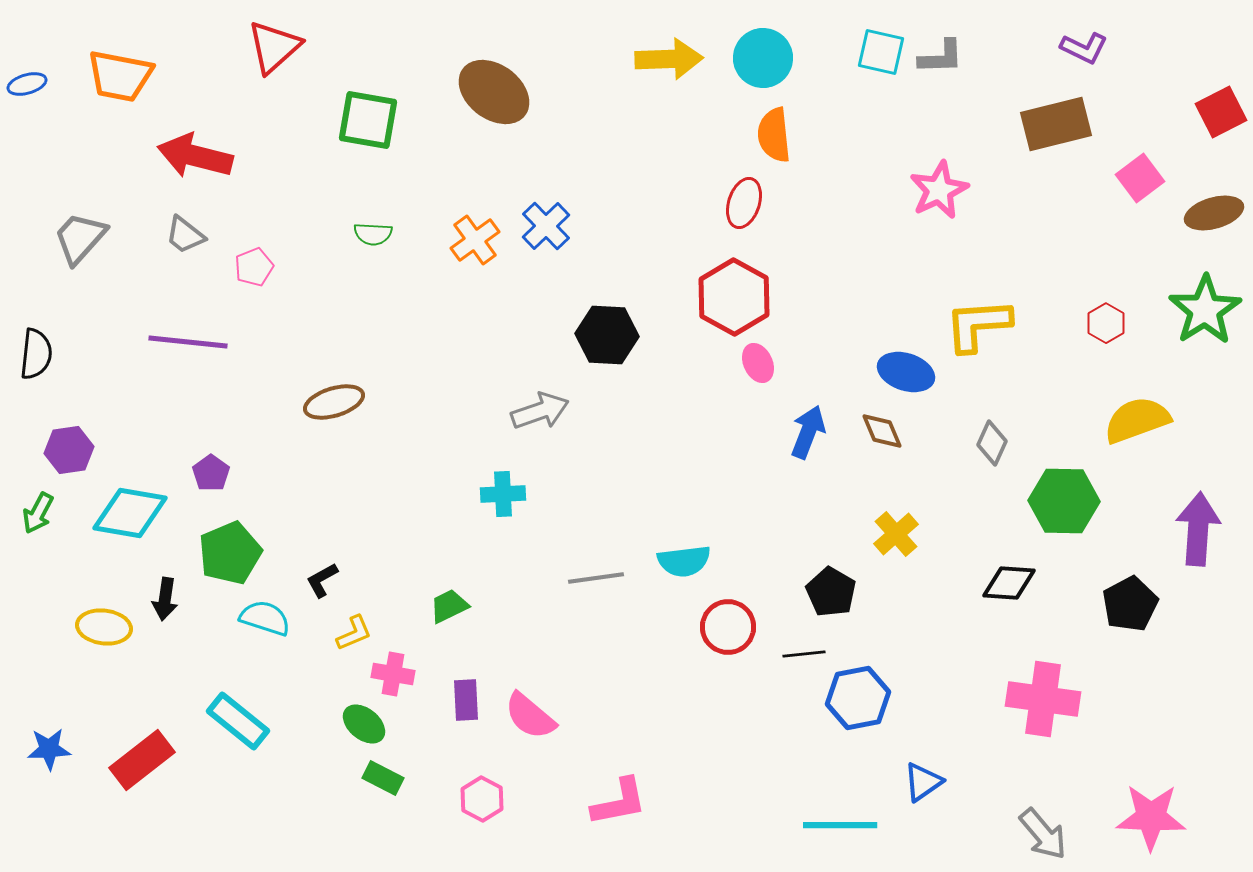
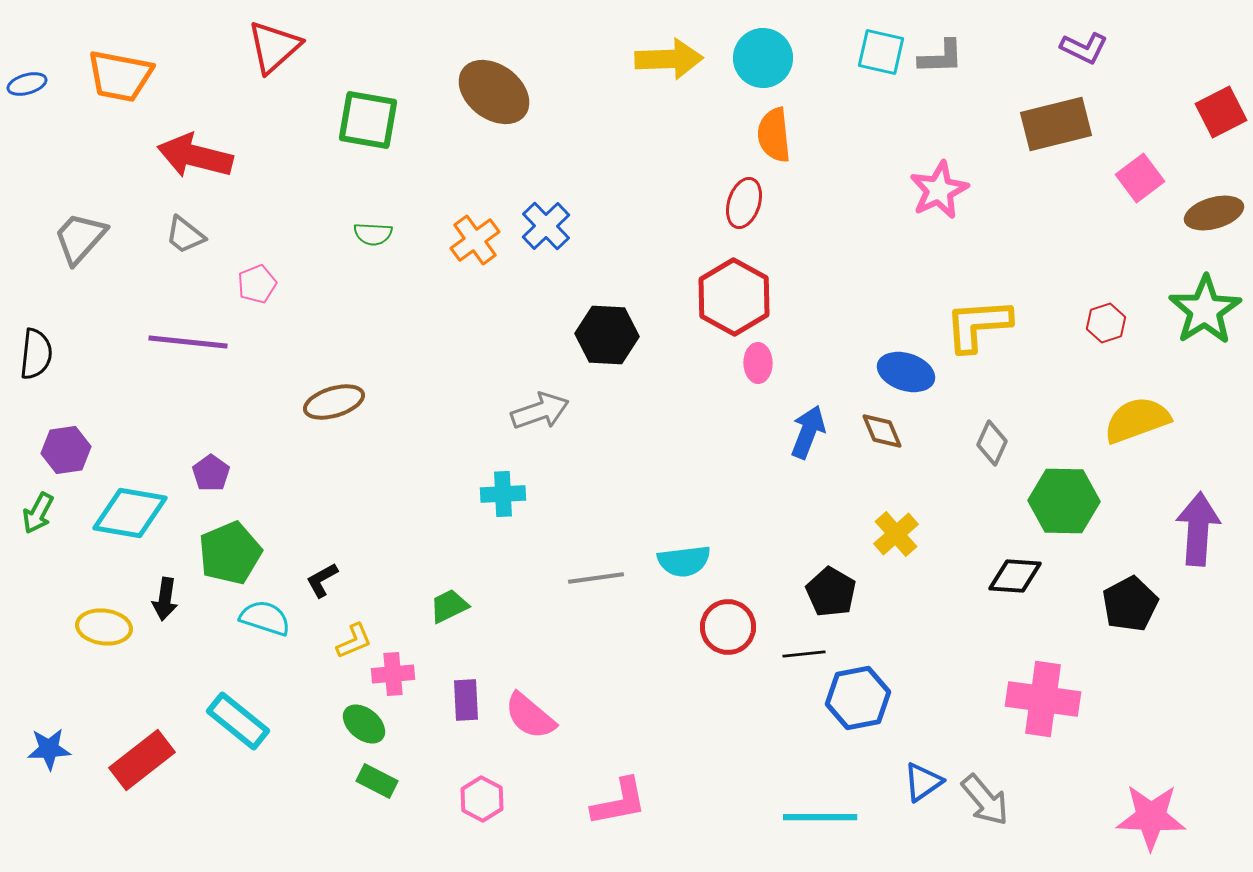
pink pentagon at (254, 267): moved 3 px right, 17 px down
red hexagon at (1106, 323): rotated 12 degrees clockwise
pink ellipse at (758, 363): rotated 24 degrees clockwise
purple hexagon at (69, 450): moved 3 px left
black diamond at (1009, 583): moved 6 px right, 7 px up
yellow L-shape at (354, 633): moved 8 px down
pink cross at (393, 674): rotated 15 degrees counterclockwise
green rectangle at (383, 778): moved 6 px left, 3 px down
cyan line at (840, 825): moved 20 px left, 8 px up
gray arrow at (1043, 834): moved 58 px left, 34 px up
